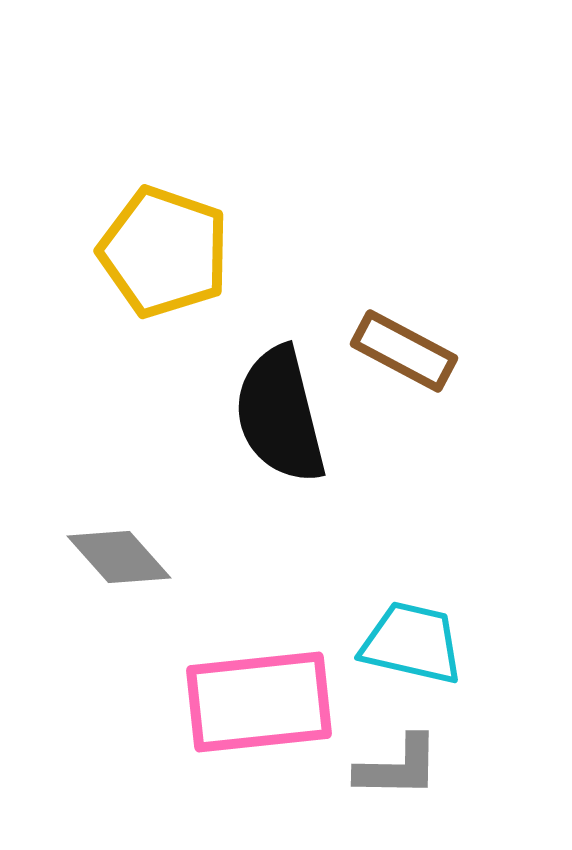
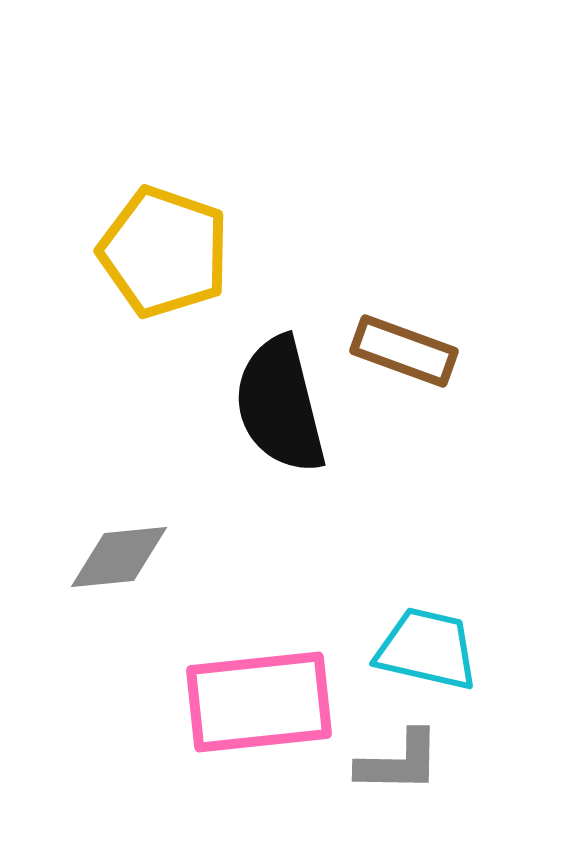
brown rectangle: rotated 8 degrees counterclockwise
black semicircle: moved 10 px up
gray diamond: rotated 54 degrees counterclockwise
cyan trapezoid: moved 15 px right, 6 px down
gray L-shape: moved 1 px right, 5 px up
